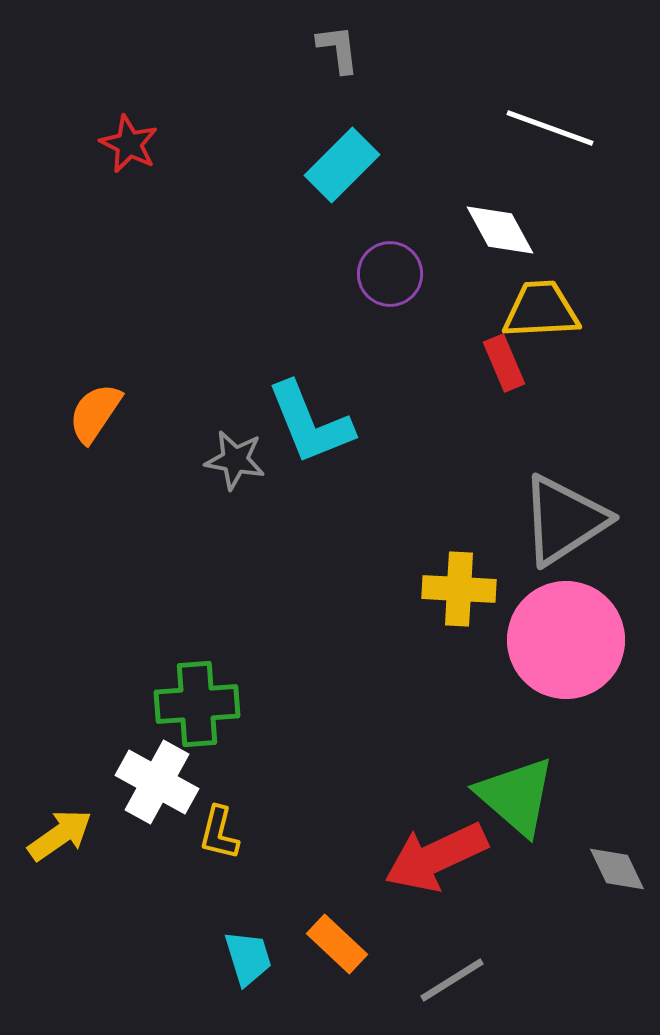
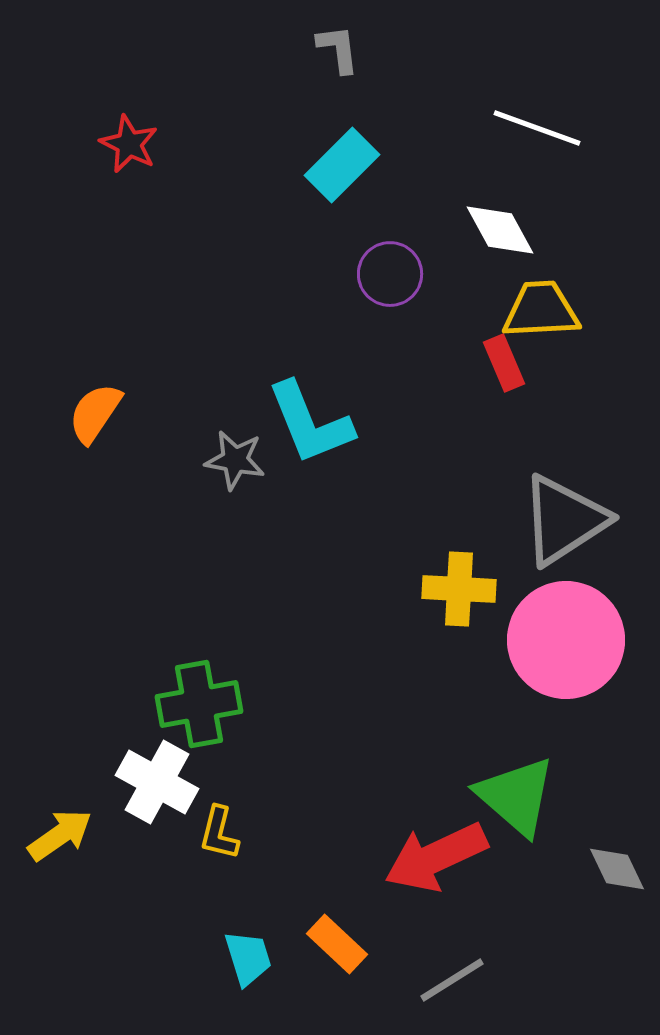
white line: moved 13 px left
green cross: moved 2 px right; rotated 6 degrees counterclockwise
